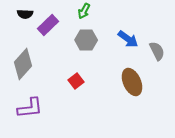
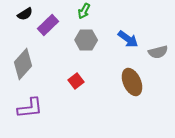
black semicircle: rotated 35 degrees counterclockwise
gray semicircle: moved 1 px right, 1 px down; rotated 102 degrees clockwise
